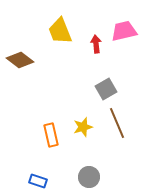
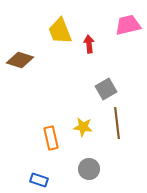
pink trapezoid: moved 4 px right, 6 px up
red arrow: moved 7 px left
brown diamond: rotated 20 degrees counterclockwise
brown line: rotated 16 degrees clockwise
yellow star: rotated 24 degrees clockwise
orange rectangle: moved 3 px down
gray circle: moved 8 px up
blue rectangle: moved 1 px right, 1 px up
